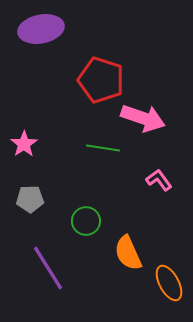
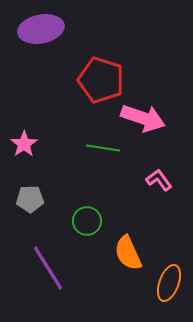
green circle: moved 1 px right
orange ellipse: rotated 48 degrees clockwise
